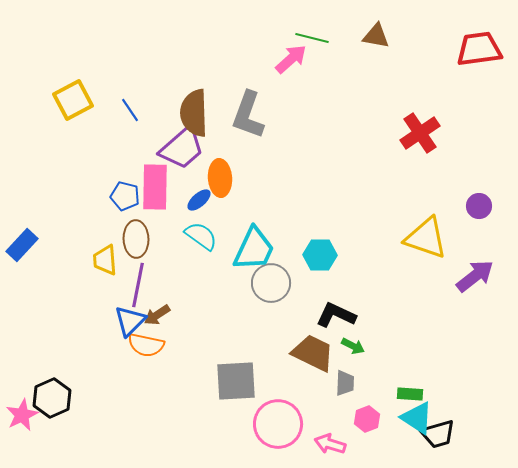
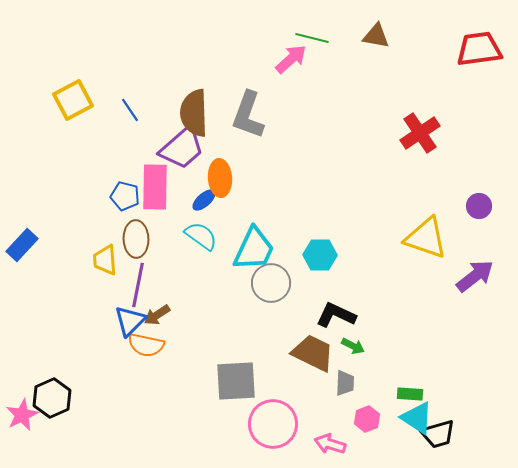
blue ellipse at (199, 200): moved 5 px right
pink circle at (278, 424): moved 5 px left
